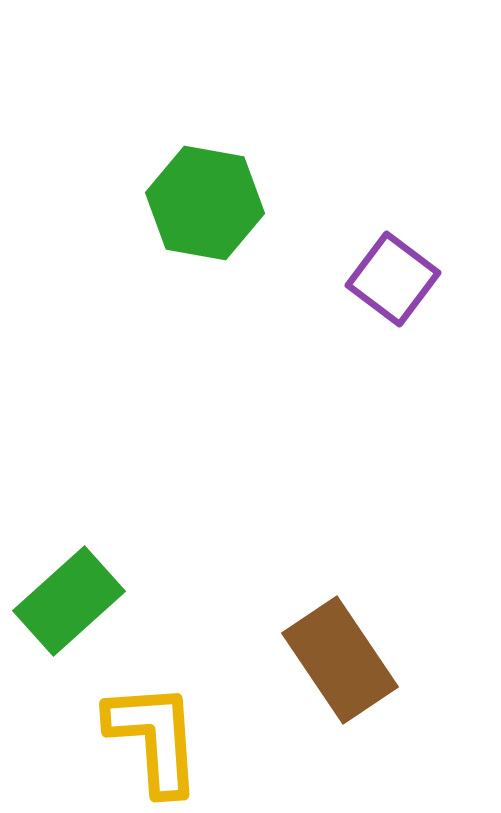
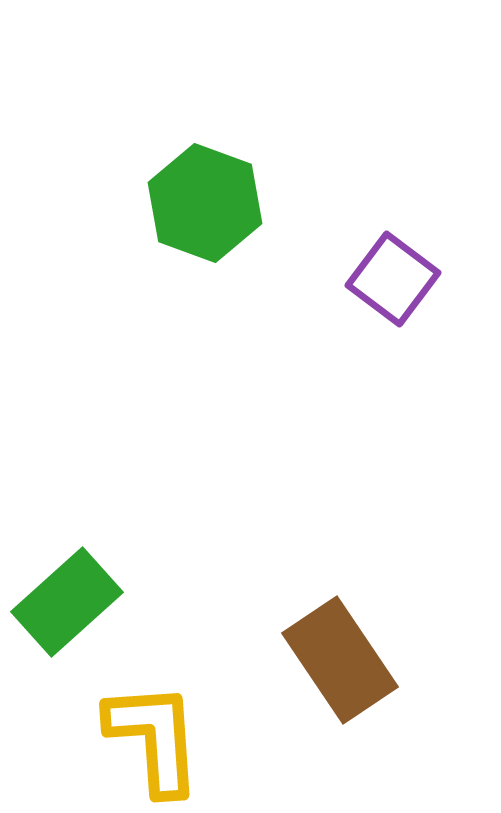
green hexagon: rotated 10 degrees clockwise
green rectangle: moved 2 px left, 1 px down
